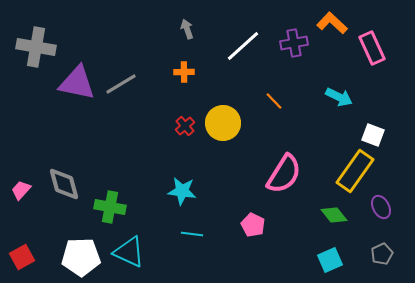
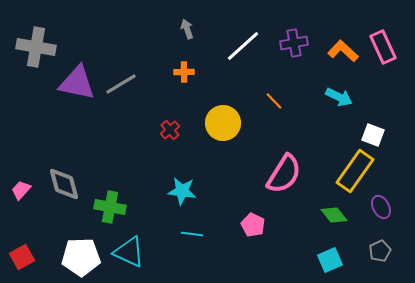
orange L-shape: moved 11 px right, 28 px down
pink rectangle: moved 11 px right, 1 px up
red cross: moved 15 px left, 4 px down
gray pentagon: moved 2 px left, 3 px up
